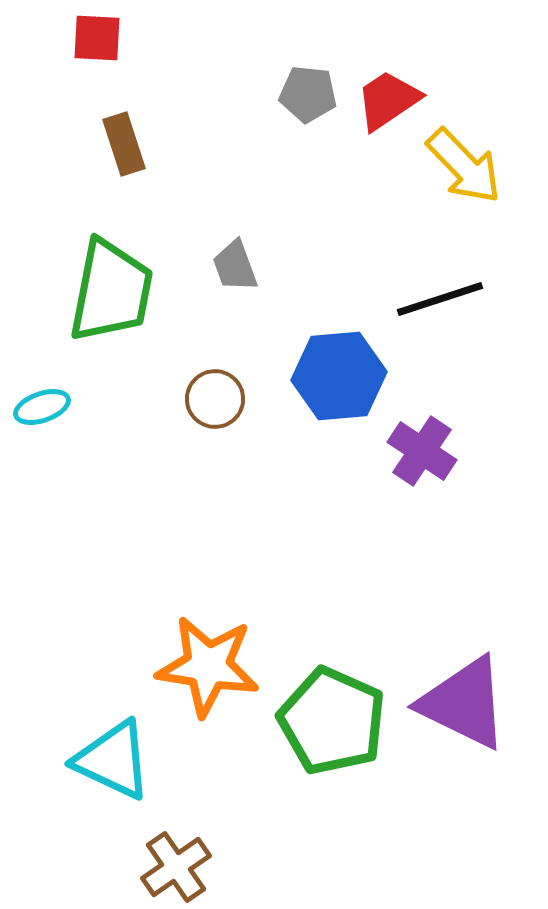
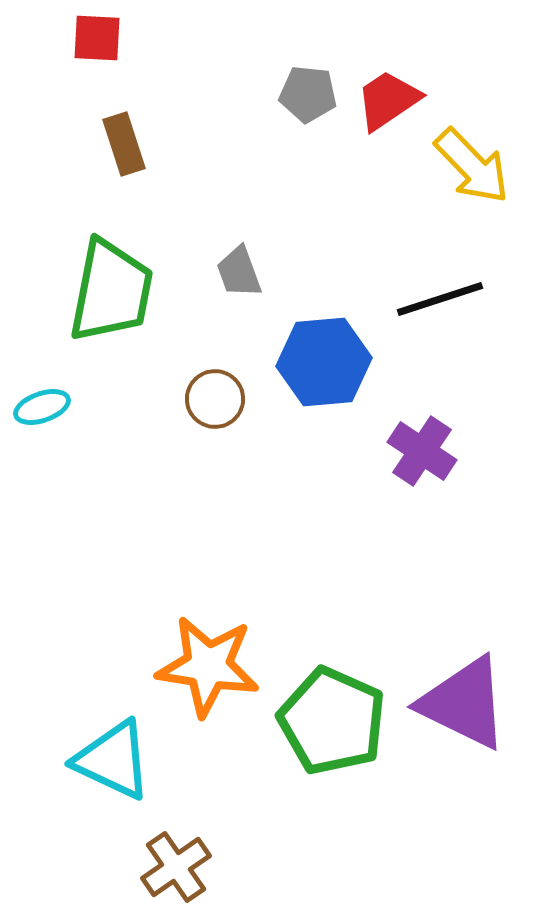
yellow arrow: moved 8 px right
gray trapezoid: moved 4 px right, 6 px down
blue hexagon: moved 15 px left, 14 px up
